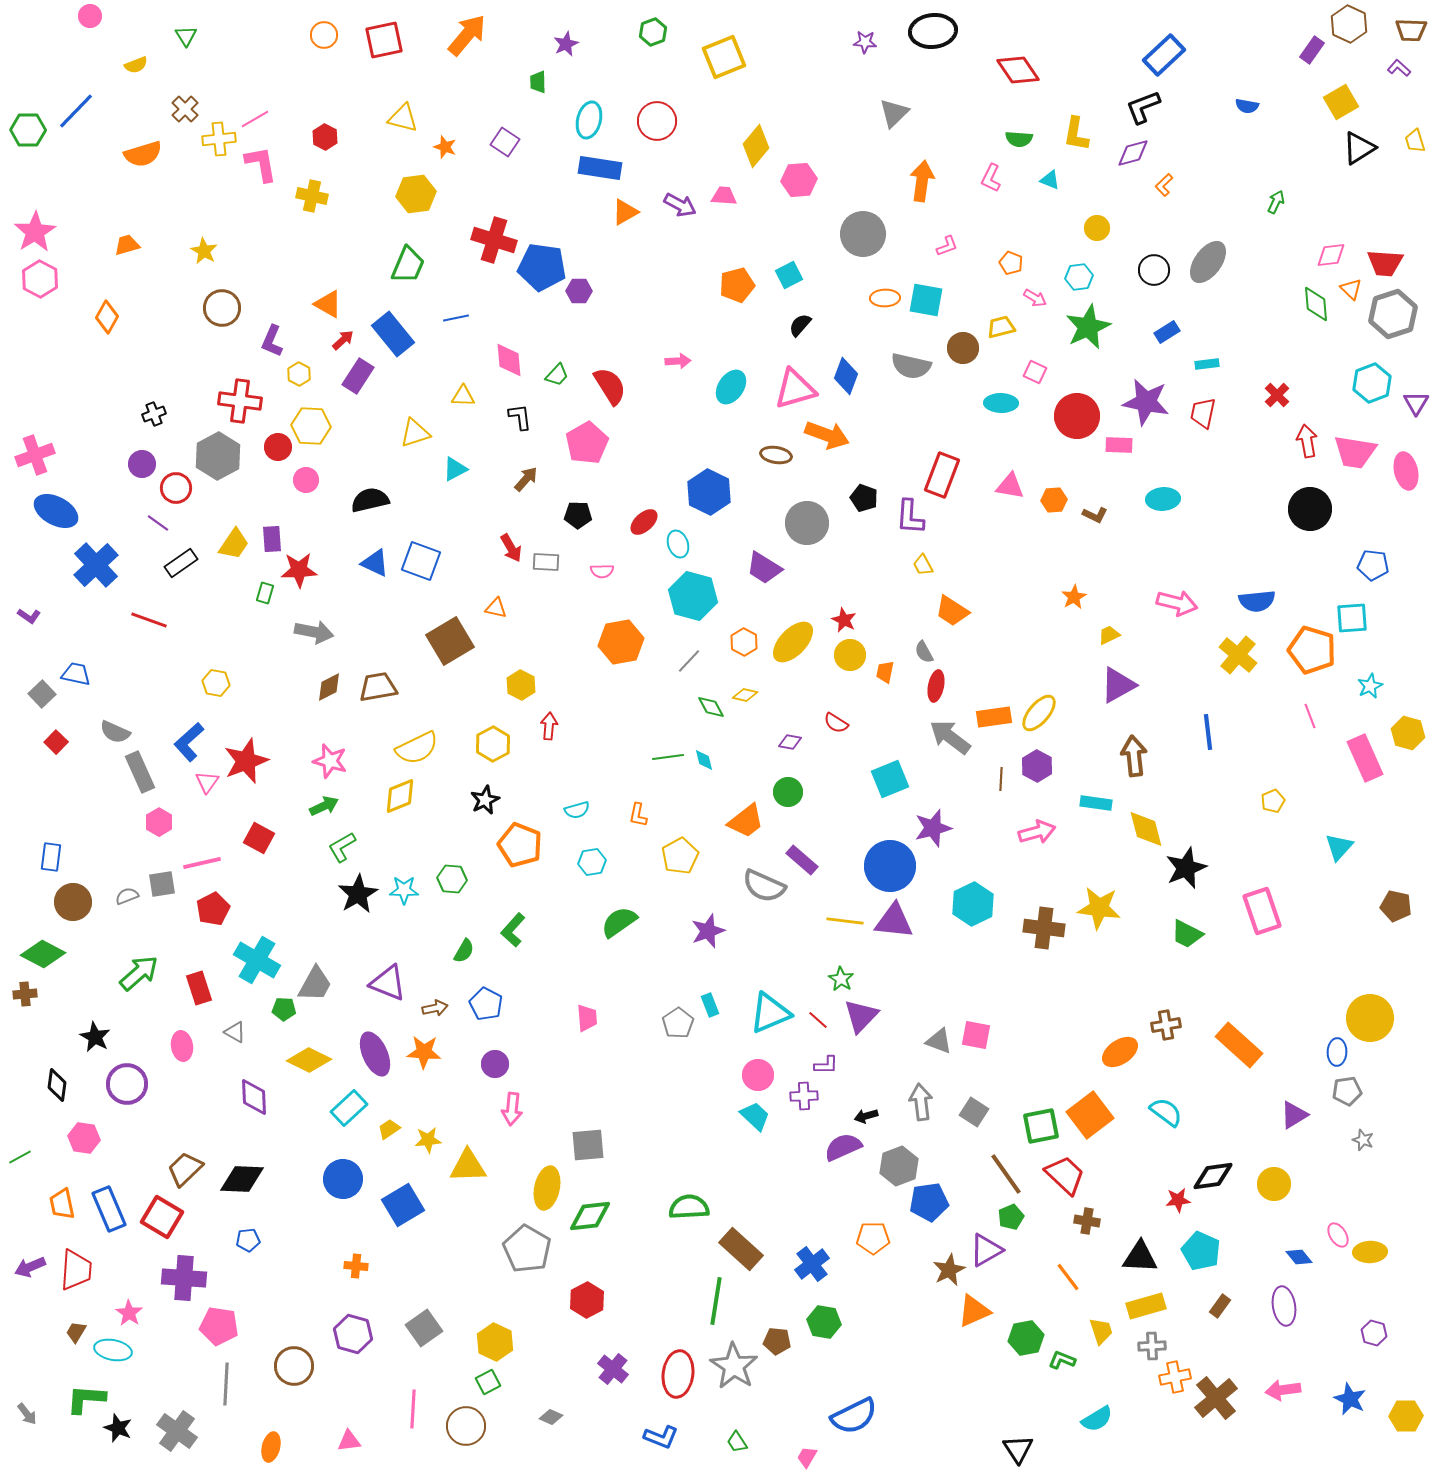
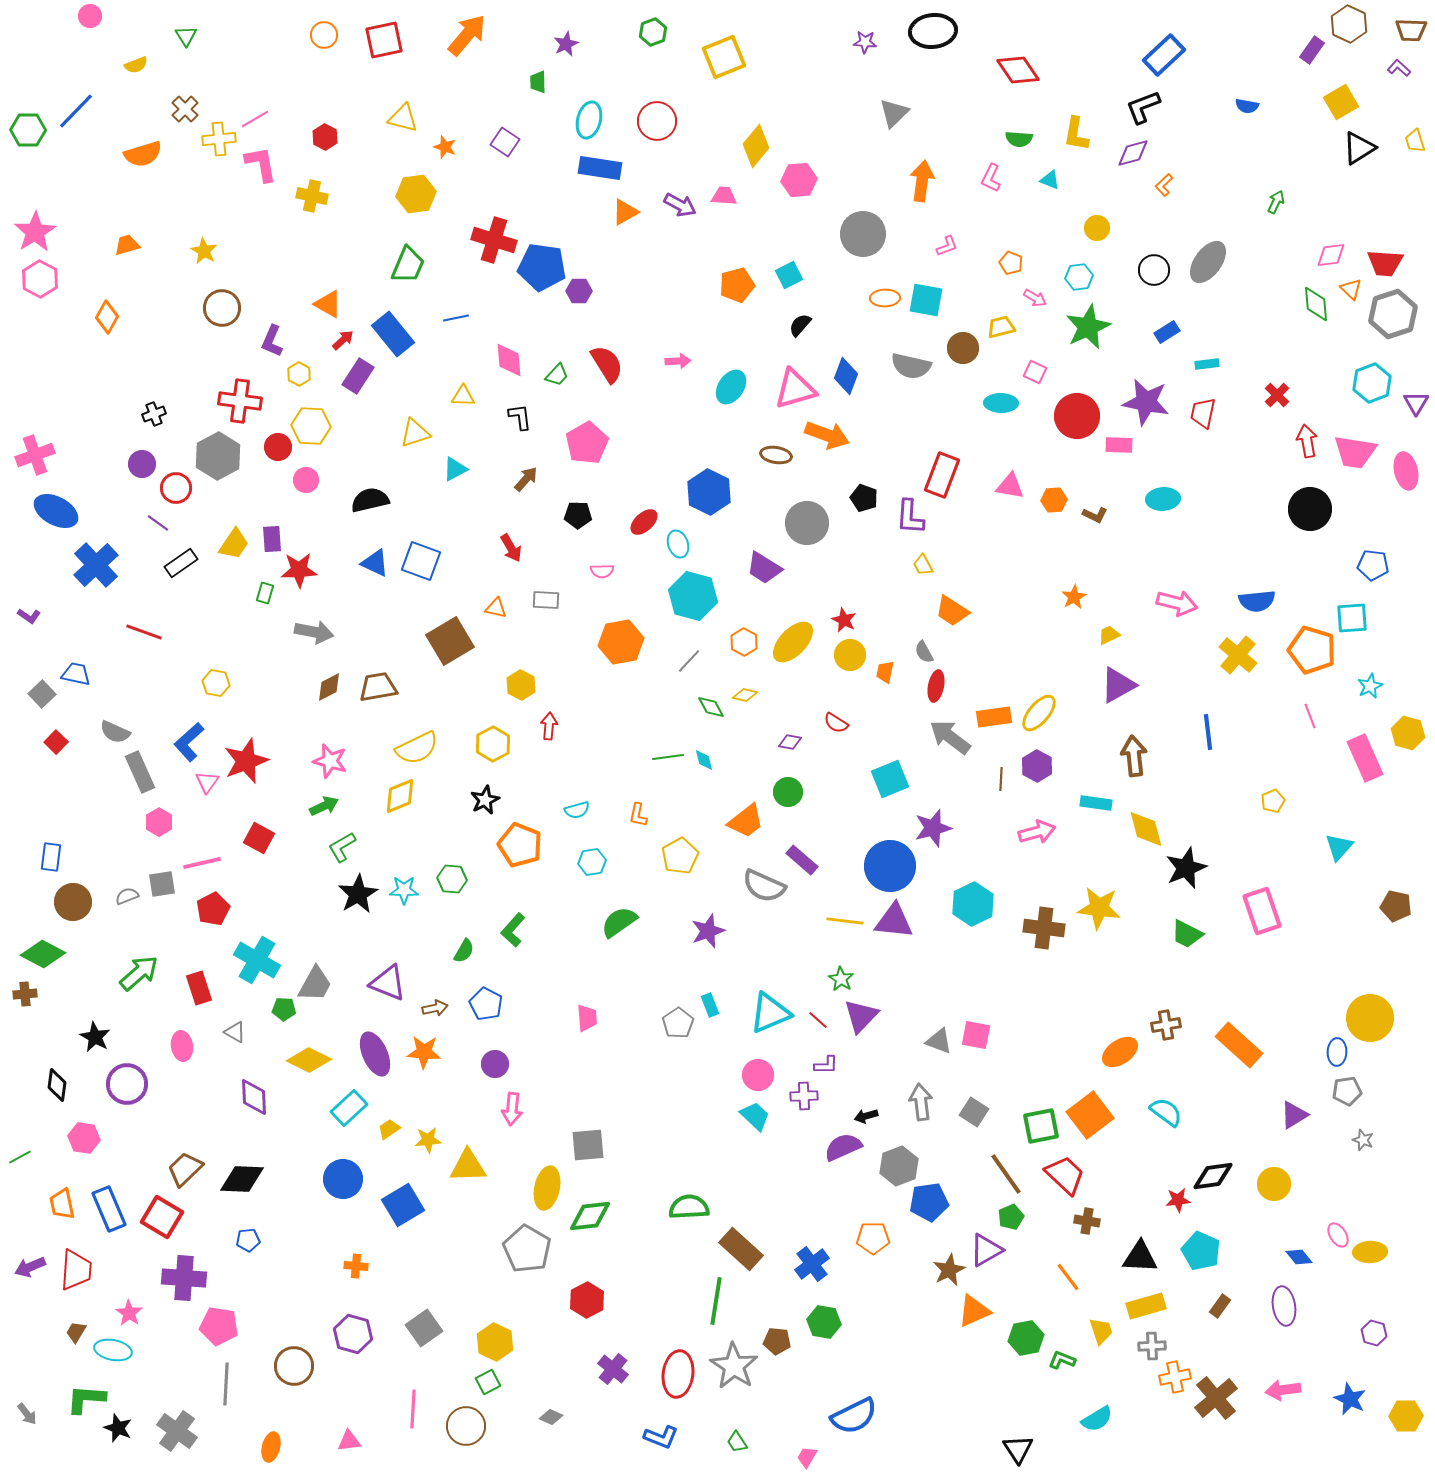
red semicircle at (610, 386): moved 3 px left, 22 px up
gray rectangle at (546, 562): moved 38 px down
red line at (149, 620): moved 5 px left, 12 px down
